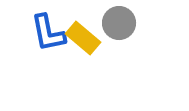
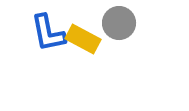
yellow rectangle: moved 1 px down; rotated 12 degrees counterclockwise
